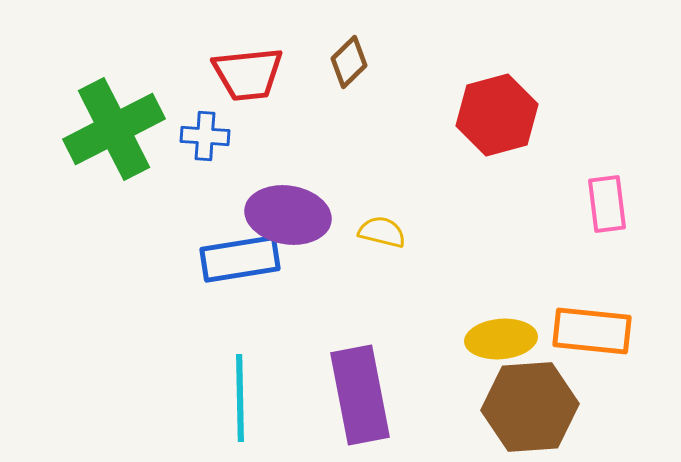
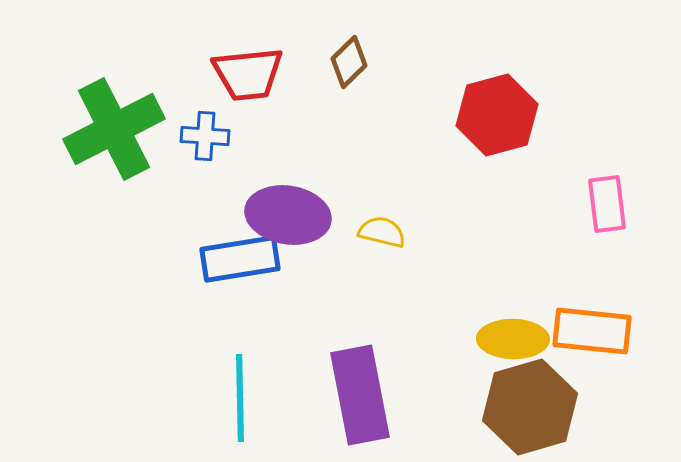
yellow ellipse: moved 12 px right; rotated 6 degrees clockwise
brown hexagon: rotated 12 degrees counterclockwise
